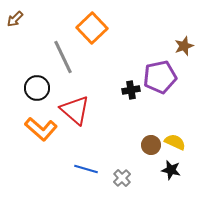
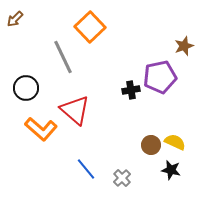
orange square: moved 2 px left, 1 px up
black circle: moved 11 px left
blue line: rotated 35 degrees clockwise
